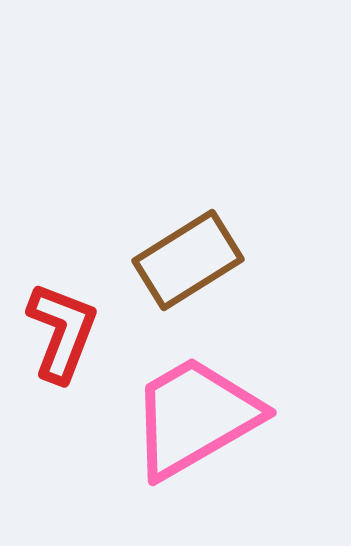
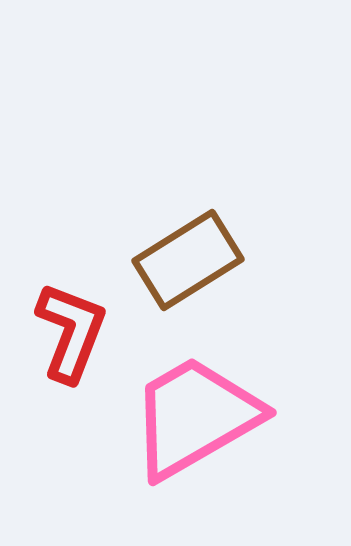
red L-shape: moved 9 px right
